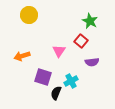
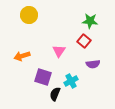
green star: rotated 21 degrees counterclockwise
red square: moved 3 px right
purple semicircle: moved 1 px right, 2 px down
black semicircle: moved 1 px left, 1 px down
